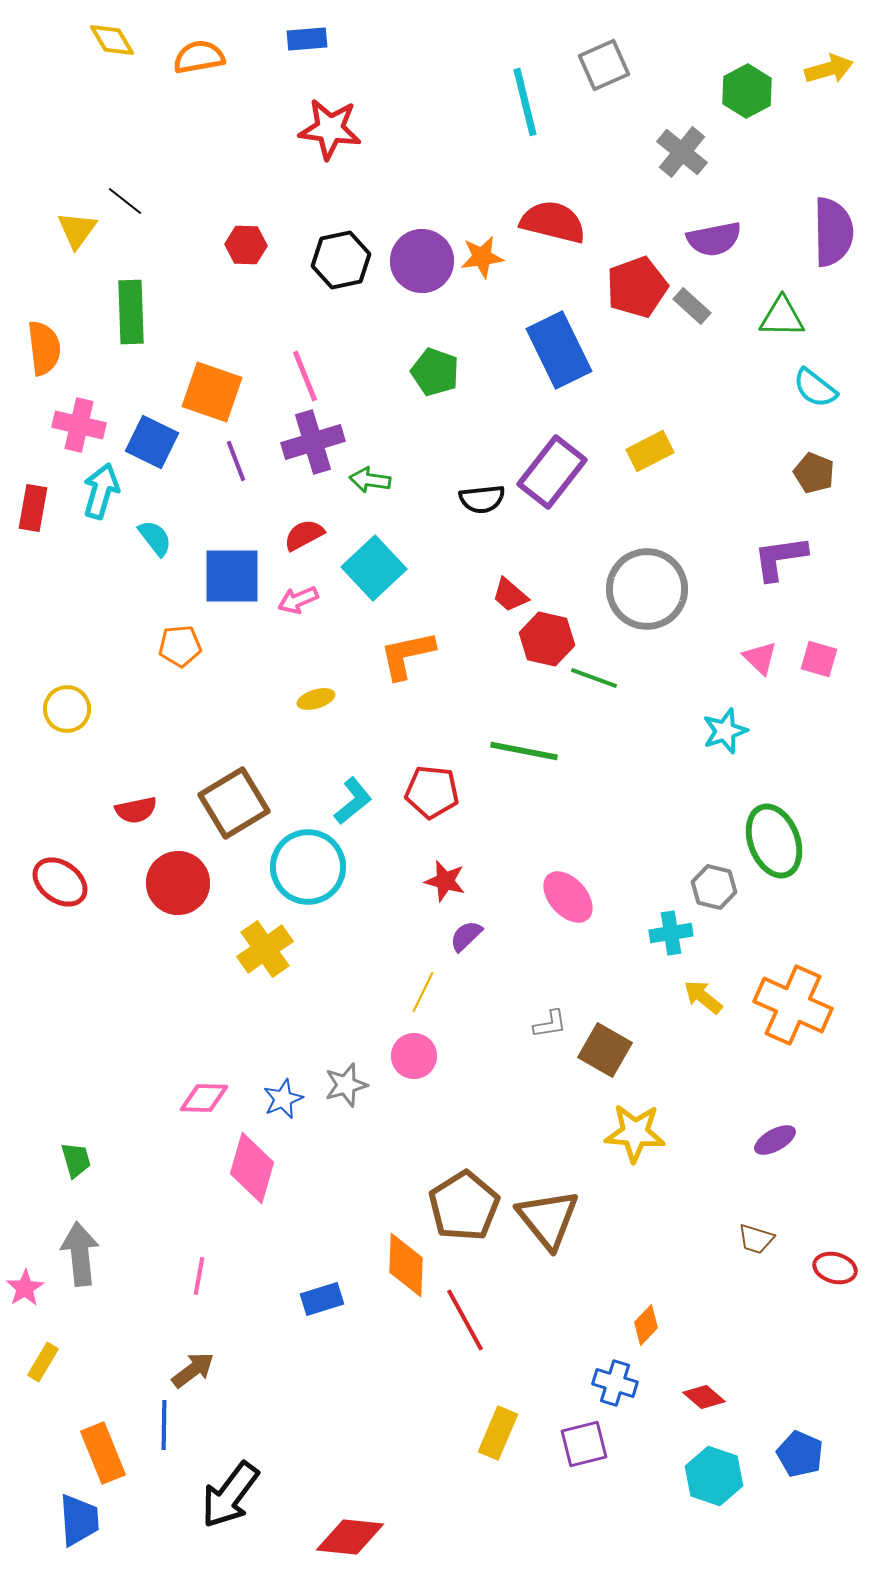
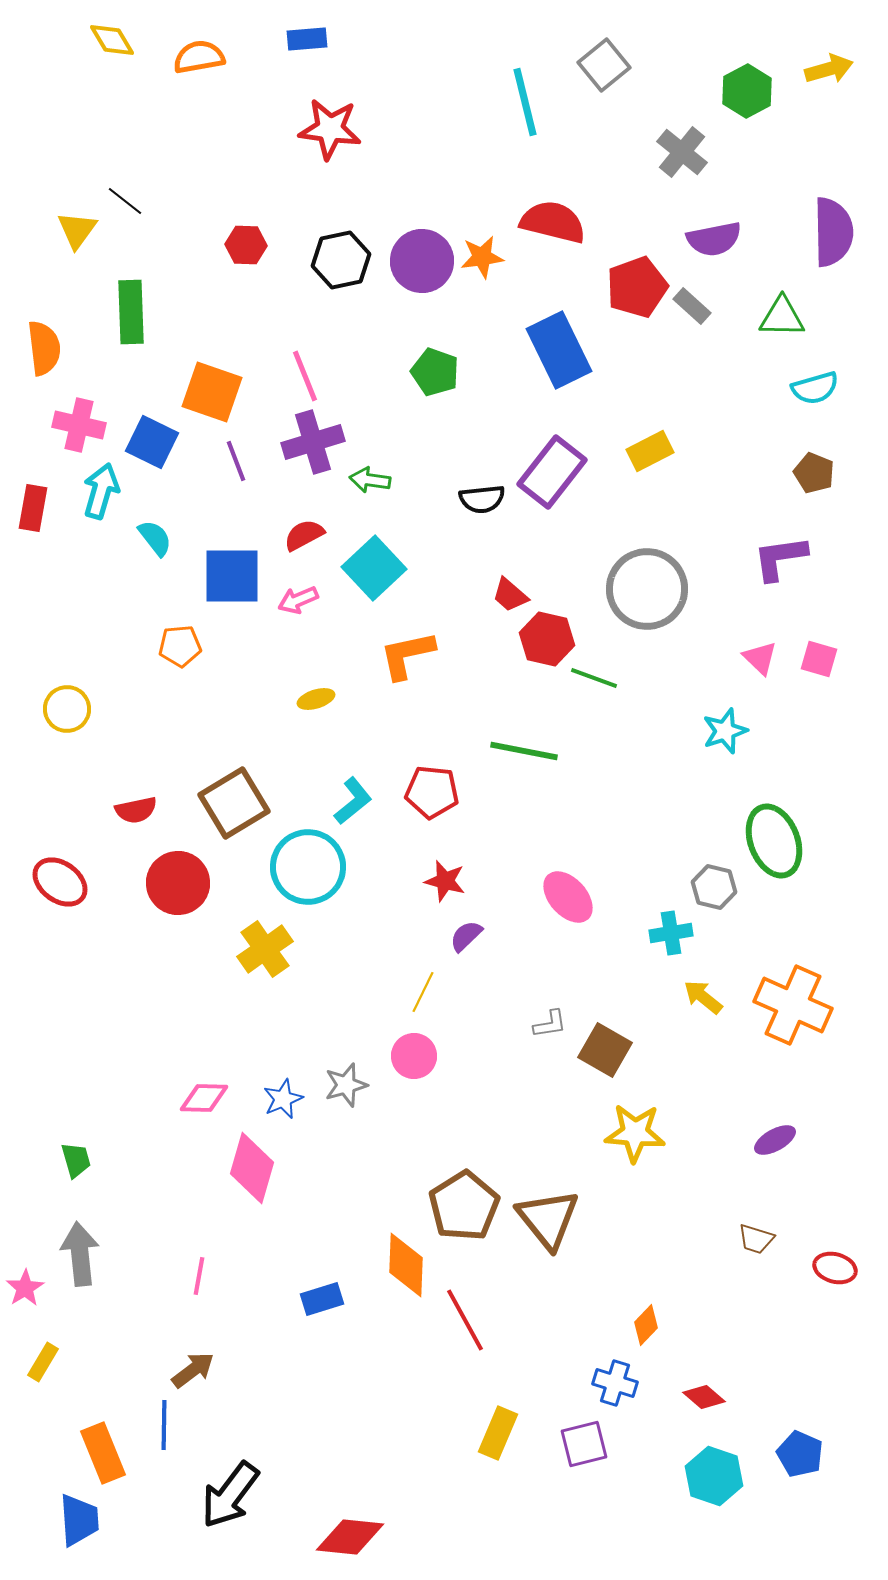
gray square at (604, 65): rotated 15 degrees counterclockwise
cyan semicircle at (815, 388): rotated 54 degrees counterclockwise
